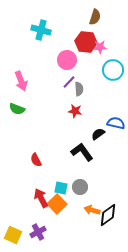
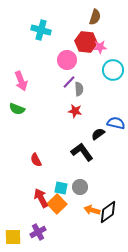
black diamond: moved 3 px up
yellow square: moved 2 px down; rotated 24 degrees counterclockwise
